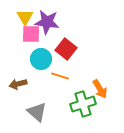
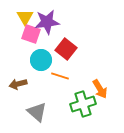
purple star: rotated 15 degrees counterclockwise
pink square: rotated 18 degrees clockwise
cyan circle: moved 1 px down
